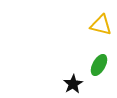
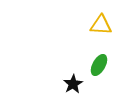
yellow triangle: rotated 10 degrees counterclockwise
